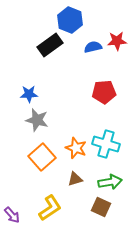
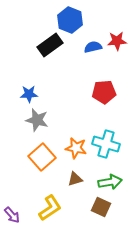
orange star: rotated 10 degrees counterclockwise
